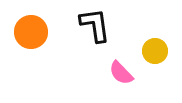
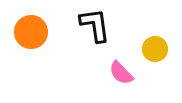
yellow circle: moved 2 px up
